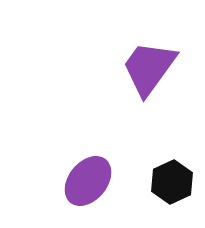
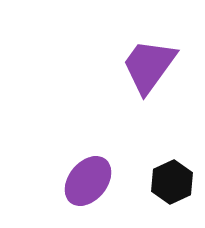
purple trapezoid: moved 2 px up
